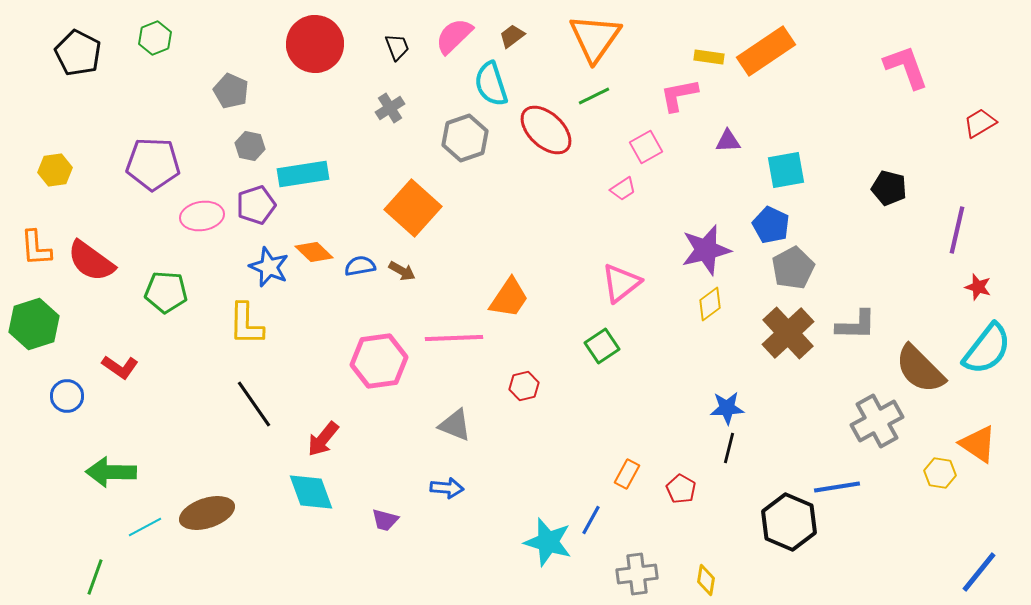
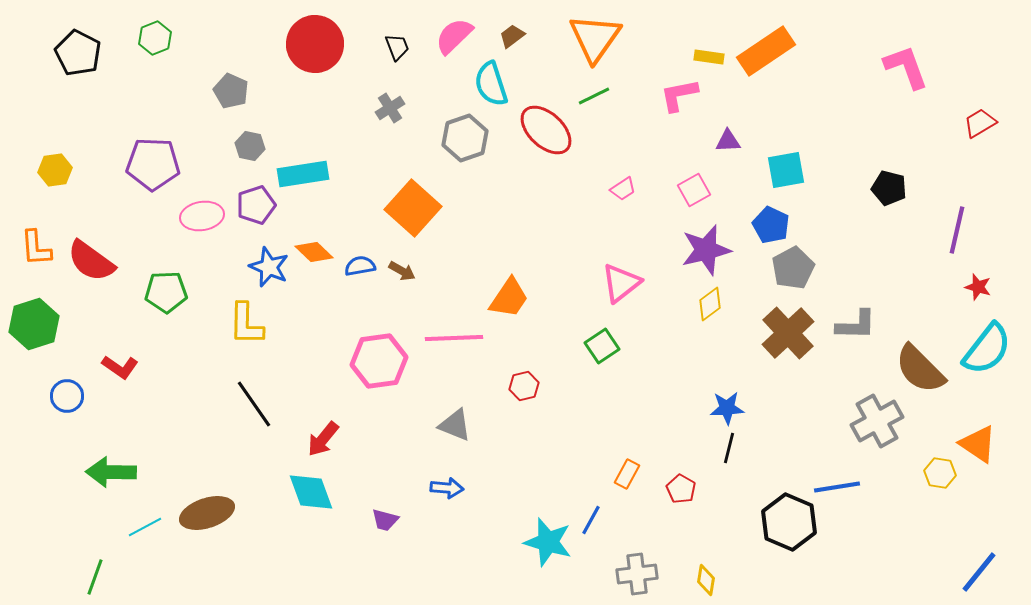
pink square at (646, 147): moved 48 px right, 43 px down
green pentagon at (166, 292): rotated 6 degrees counterclockwise
